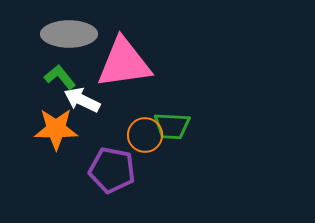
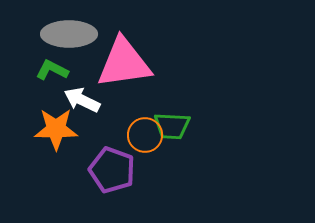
green L-shape: moved 8 px left, 7 px up; rotated 24 degrees counterclockwise
purple pentagon: rotated 9 degrees clockwise
